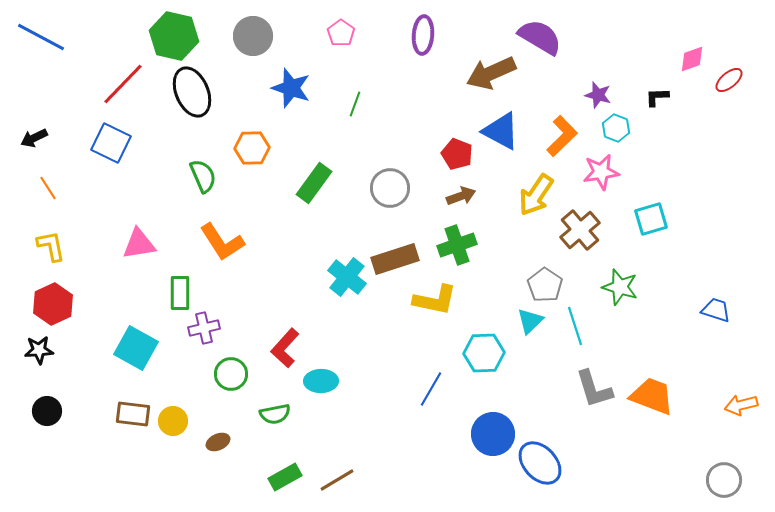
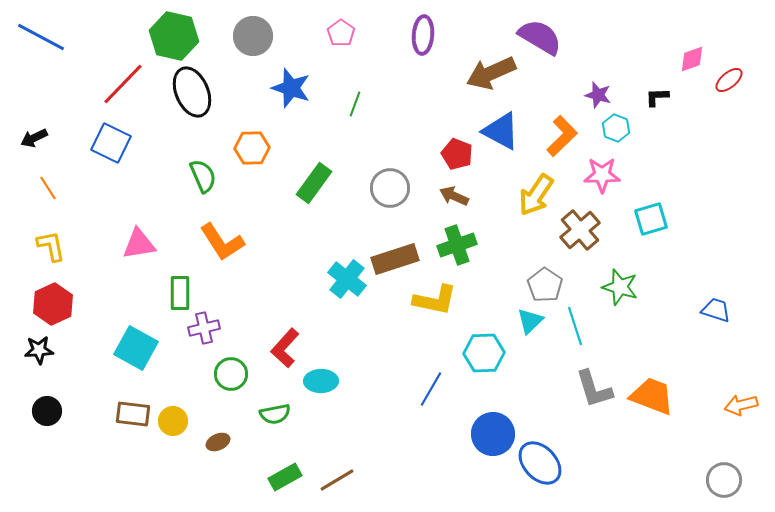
pink star at (601, 172): moved 1 px right, 3 px down; rotated 9 degrees clockwise
brown arrow at (461, 196): moved 7 px left; rotated 136 degrees counterclockwise
cyan cross at (347, 277): moved 2 px down
